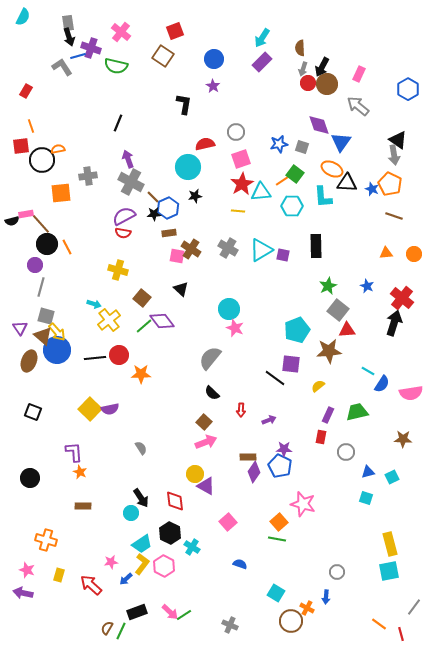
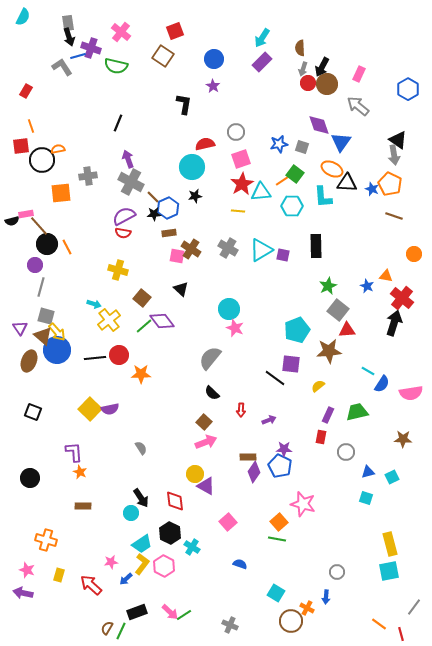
cyan circle at (188, 167): moved 4 px right
brown line at (41, 224): moved 2 px left, 2 px down
orange triangle at (386, 253): moved 23 px down; rotated 16 degrees clockwise
